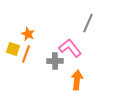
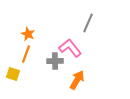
yellow square: moved 25 px down
orange arrow: rotated 24 degrees clockwise
